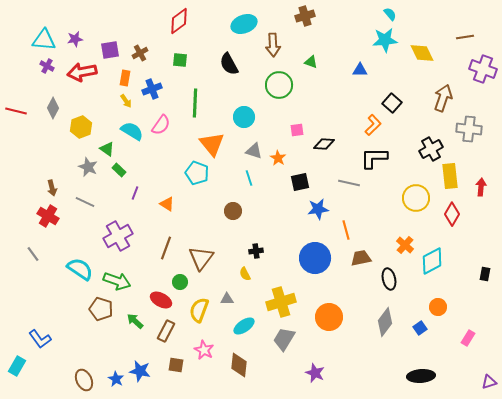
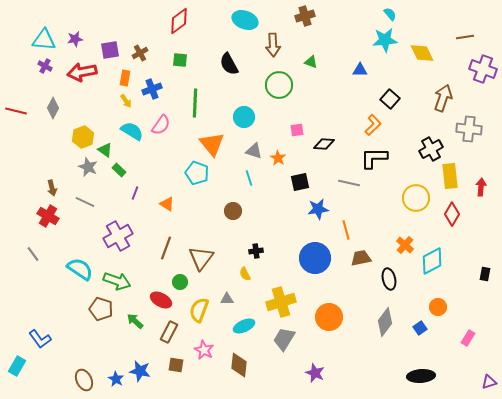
cyan ellipse at (244, 24): moved 1 px right, 4 px up; rotated 40 degrees clockwise
purple cross at (47, 66): moved 2 px left
black square at (392, 103): moved 2 px left, 4 px up
yellow hexagon at (81, 127): moved 2 px right, 10 px down
green triangle at (107, 149): moved 2 px left, 1 px down
cyan ellipse at (244, 326): rotated 10 degrees clockwise
brown rectangle at (166, 331): moved 3 px right, 1 px down
